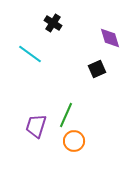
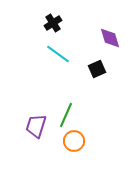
black cross: rotated 24 degrees clockwise
cyan line: moved 28 px right
